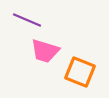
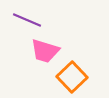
orange square: moved 8 px left, 5 px down; rotated 24 degrees clockwise
